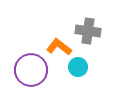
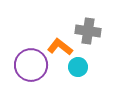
orange L-shape: moved 1 px right
purple circle: moved 5 px up
